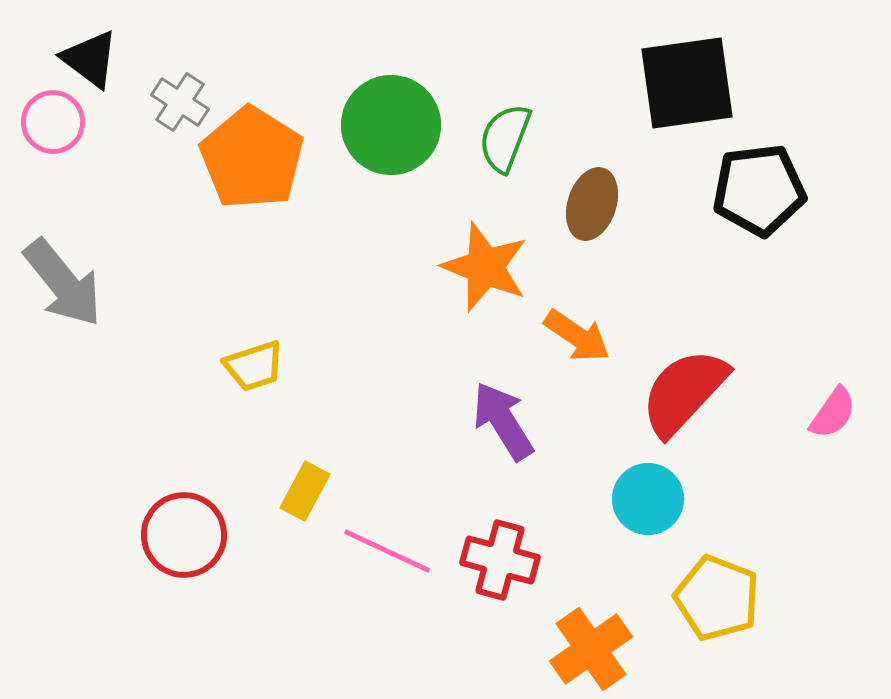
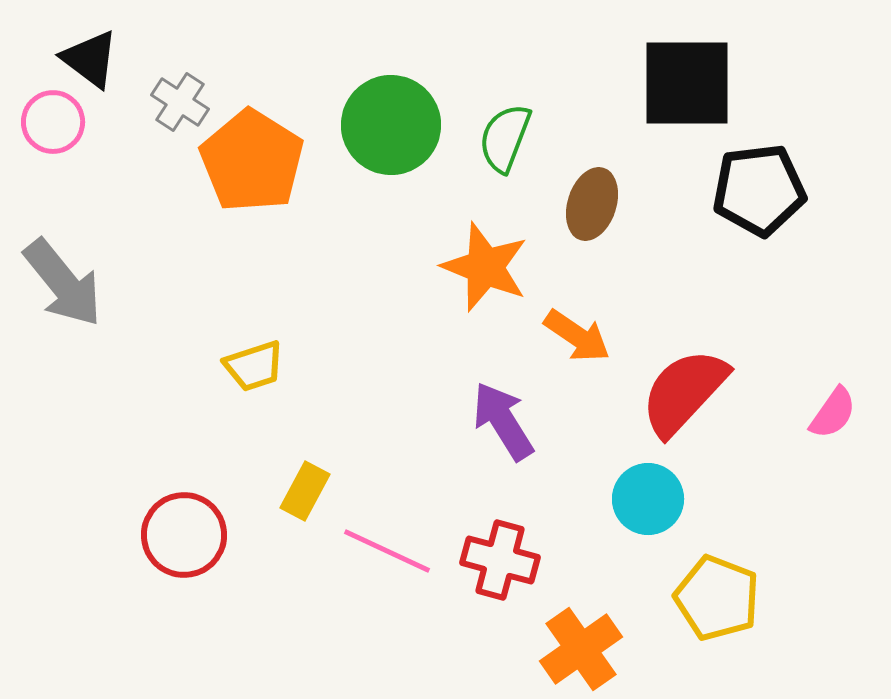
black square: rotated 8 degrees clockwise
orange pentagon: moved 3 px down
orange cross: moved 10 px left
